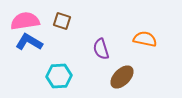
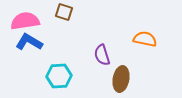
brown square: moved 2 px right, 9 px up
purple semicircle: moved 1 px right, 6 px down
brown ellipse: moved 1 px left, 2 px down; rotated 35 degrees counterclockwise
